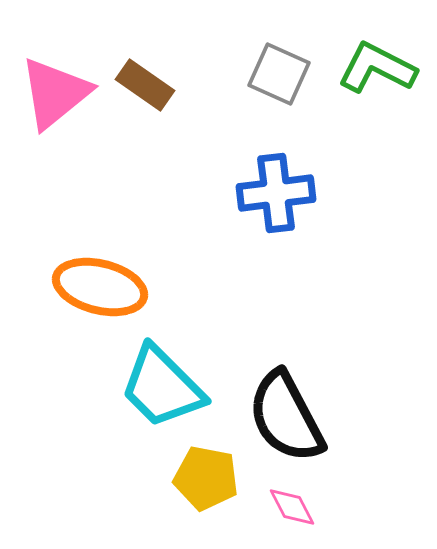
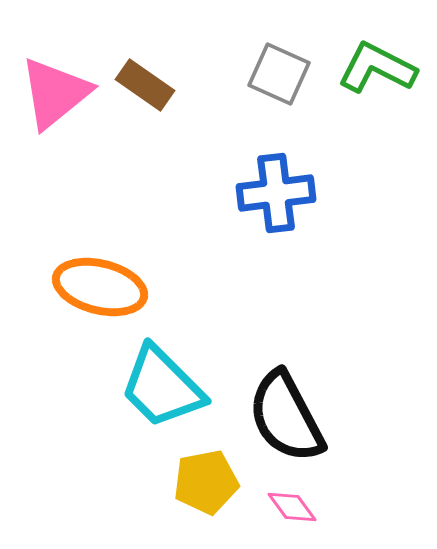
yellow pentagon: moved 4 px down; rotated 22 degrees counterclockwise
pink diamond: rotated 9 degrees counterclockwise
